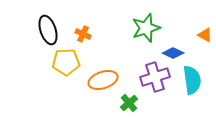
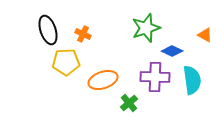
blue diamond: moved 1 px left, 2 px up
purple cross: rotated 20 degrees clockwise
